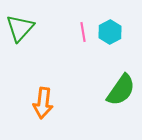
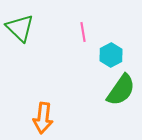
green triangle: rotated 28 degrees counterclockwise
cyan hexagon: moved 1 px right, 23 px down
orange arrow: moved 15 px down
